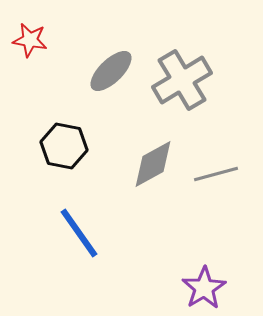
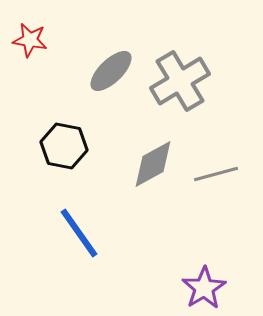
gray cross: moved 2 px left, 1 px down
